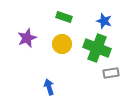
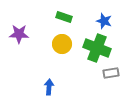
purple star: moved 8 px left, 4 px up; rotated 24 degrees clockwise
blue arrow: rotated 21 degrees clockwise
